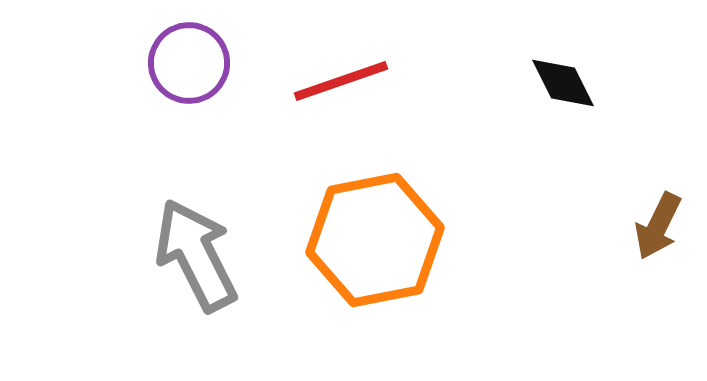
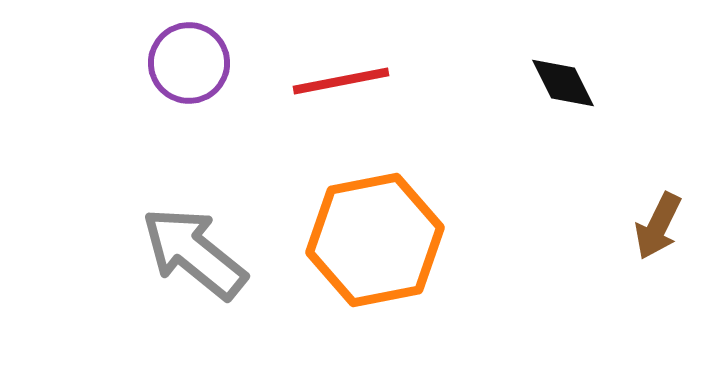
red line: rotated 8 degrees clockwise
gray arrow: moved 2 px left, 2 px up; rotated 24 degrees counterclockwise
